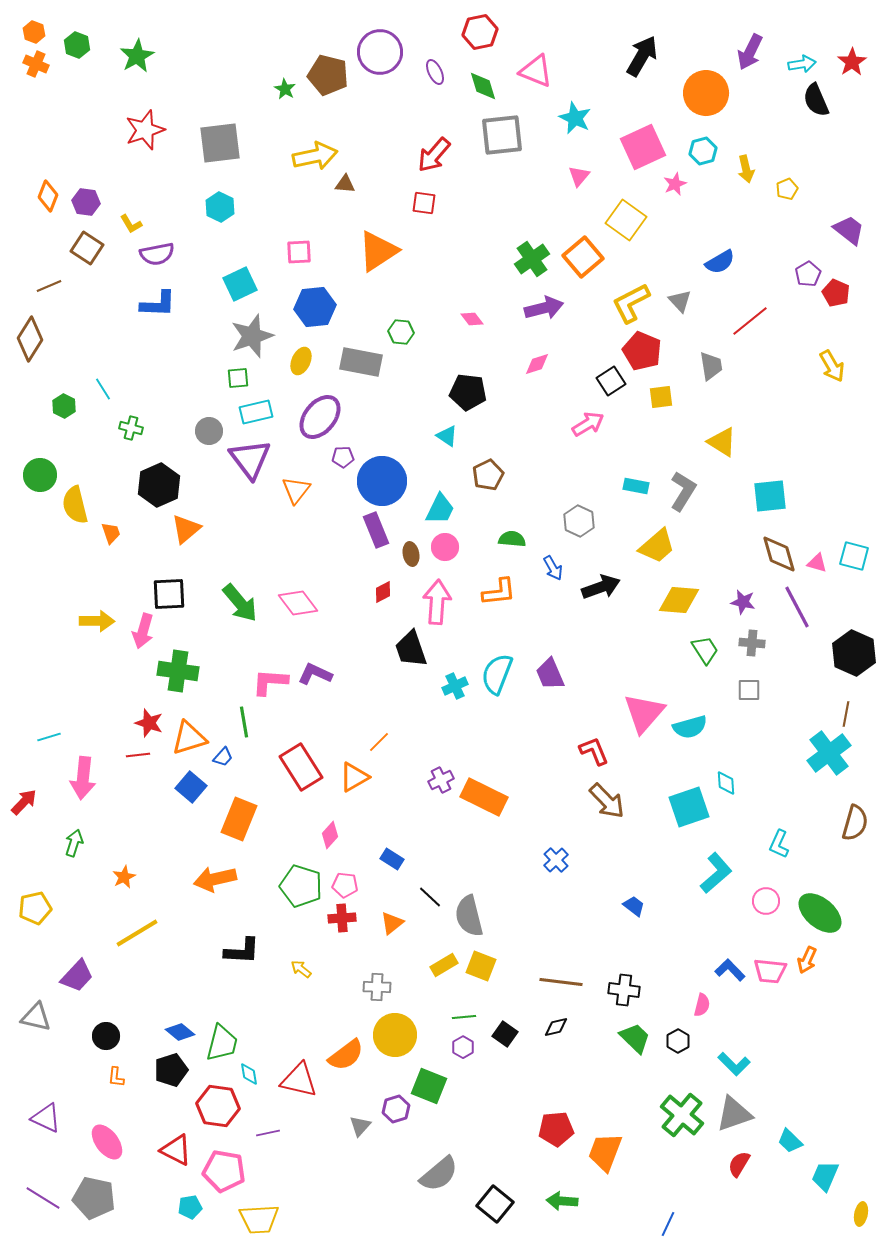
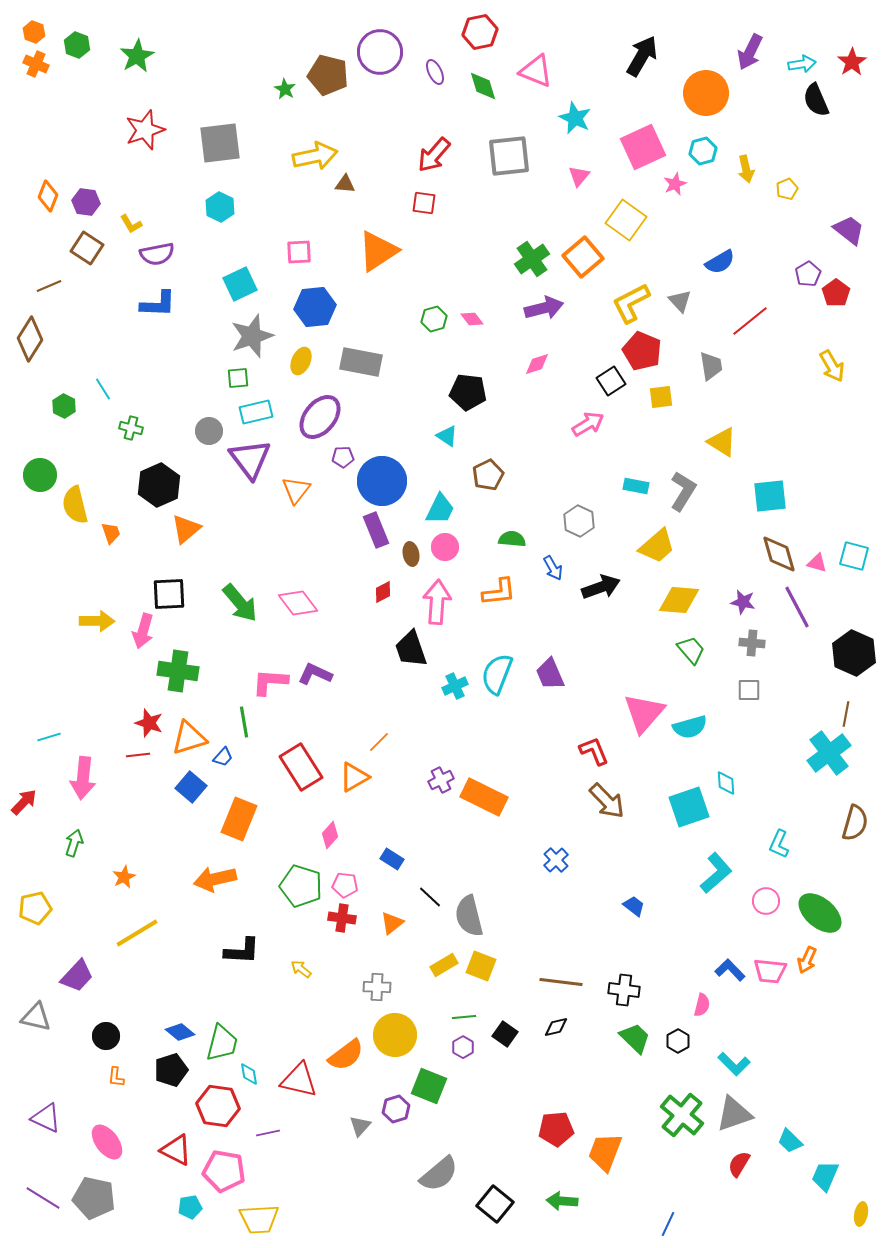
gray square at (502, 135): moved 7 px right, 21 px down
red pentagon at (836, 293): rotated 12 degrees clockwise
green hexagon at (401, 332): moved 33 px right, 13 px up; rotated 20 degrees counterclockwise
green trapezoid at (705, 650): moved 14 px left; rotated 8 degrees counterclockwise
red cross at (342, 918): rotated 12 degrees clockwise
